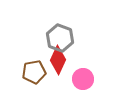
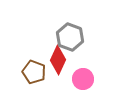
gray hexagon: moved 10 px right, 1 px up
brown pentagon: rotated 30 degrees clockwise
